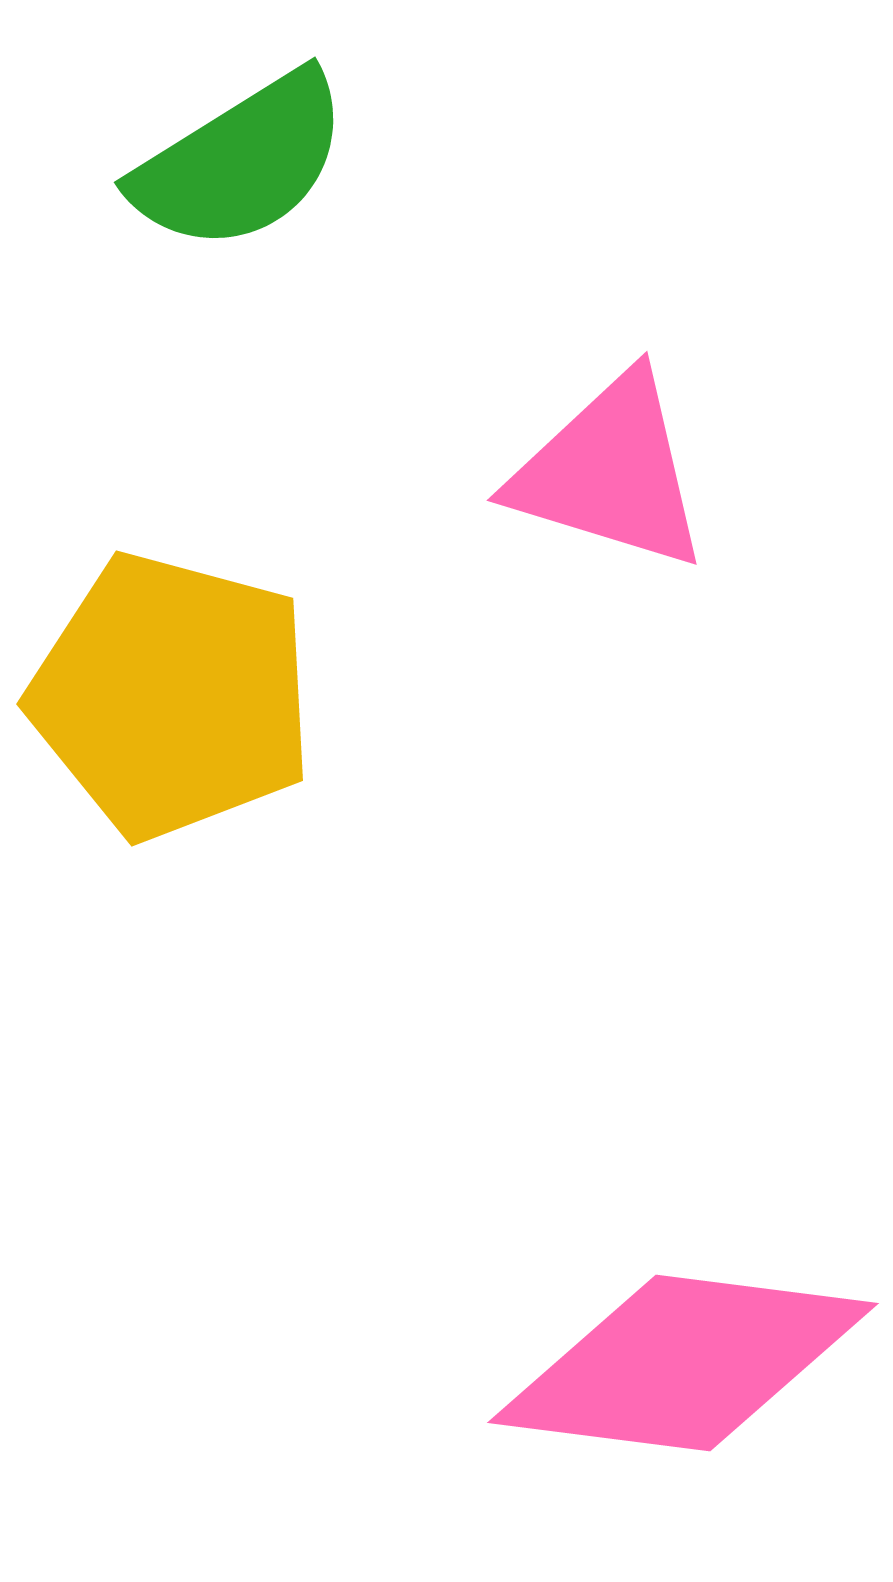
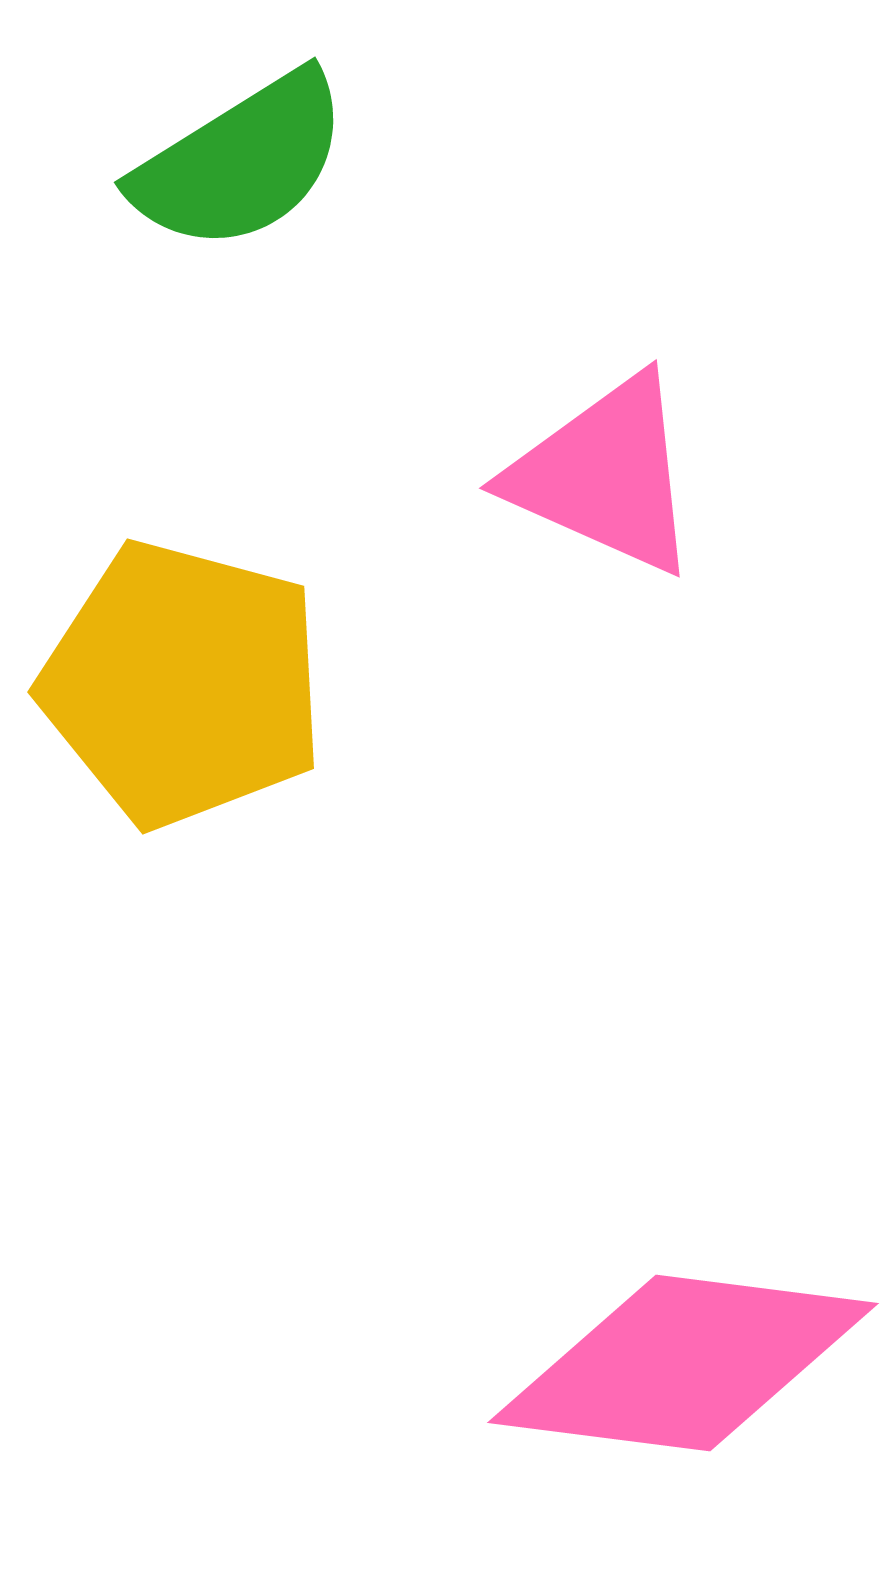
pink triangle: moved 5 px left, 3 px down; rotated 7 degrees clockwise
yellow pentagon: moved 11 px right, 12 px up
